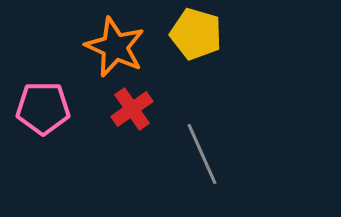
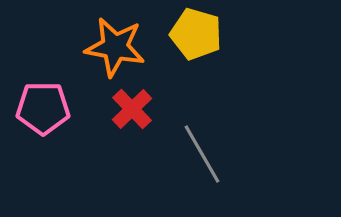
orange star: rotated 14 degrees counterclockwise
red cross: rotated 9 degrees counterclockwise
gray line: rotated 6 degrees counterclockwise
